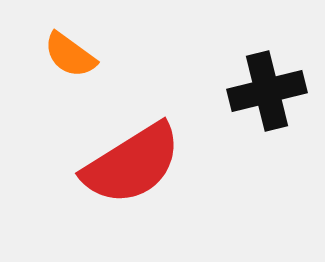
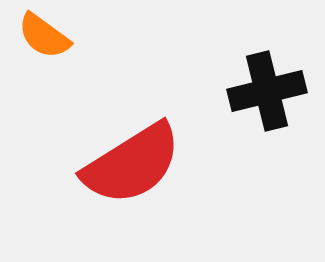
orange semicircle: moved 26 px left, 19 px up
